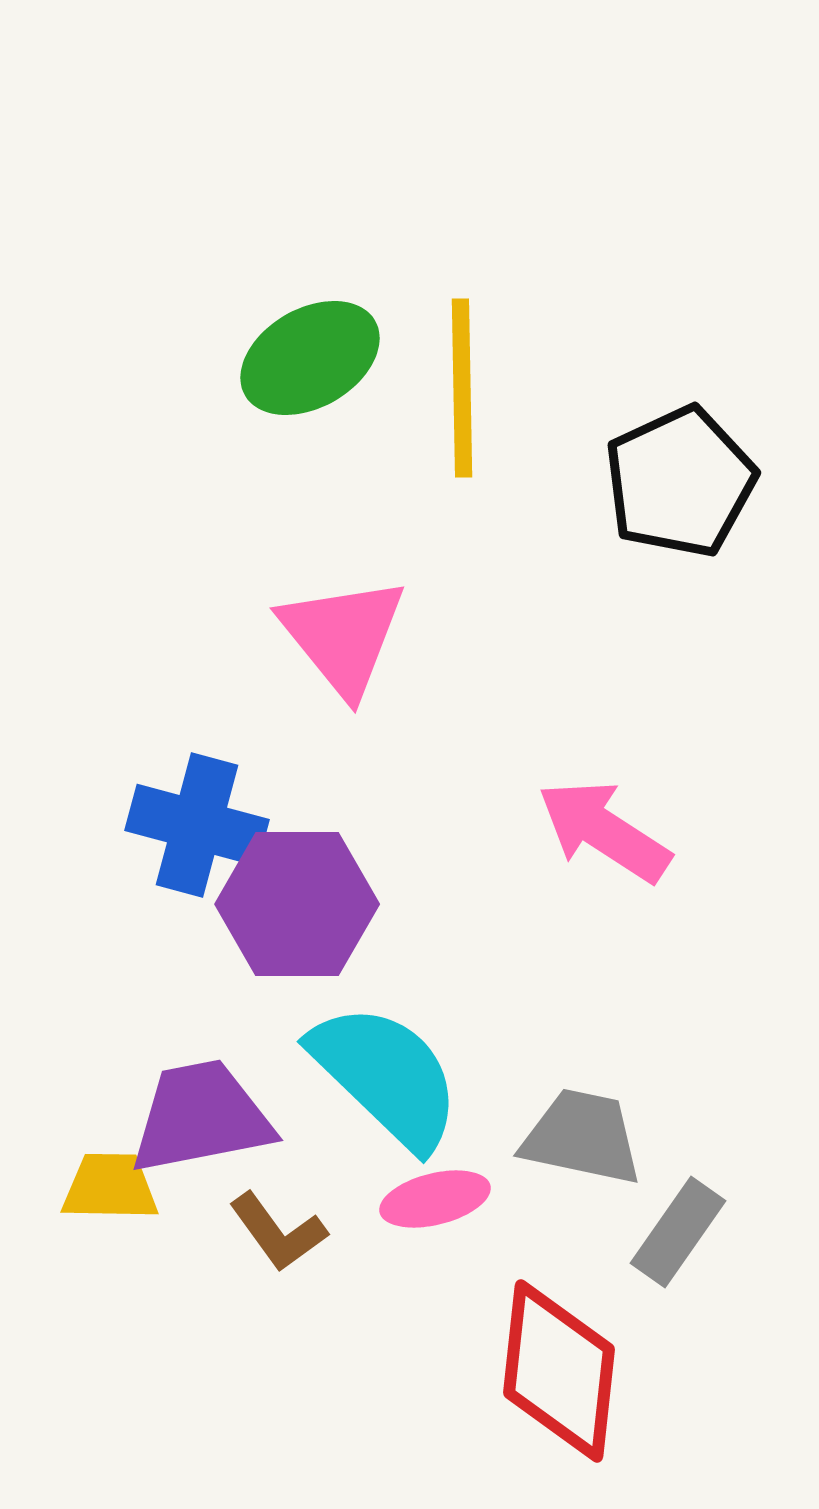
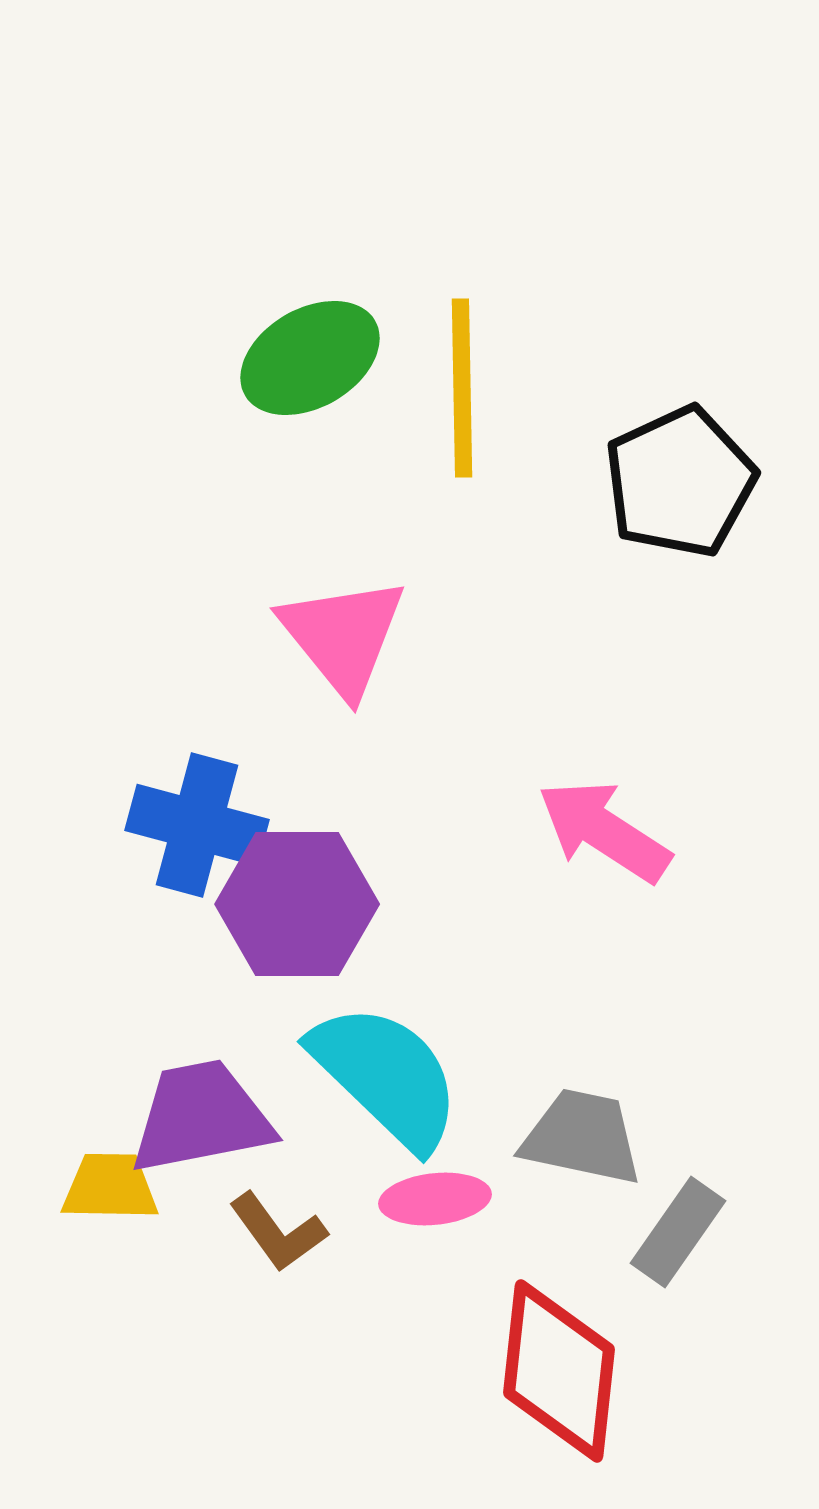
pink ellipse: rotated 8 degrees clockwise
